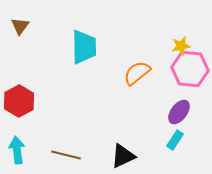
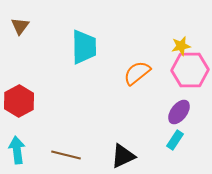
pink hexagon: moved 1 px down; rotated 6 degrees counterclockwise
